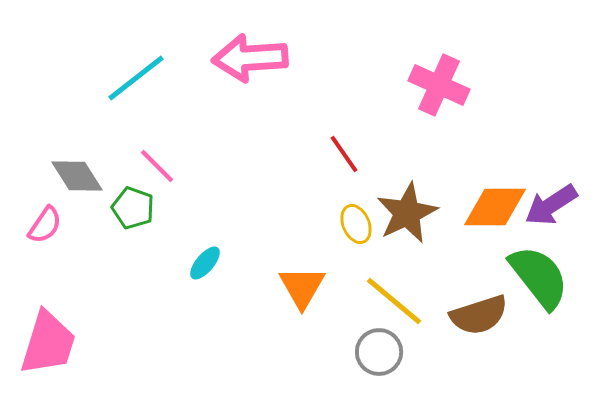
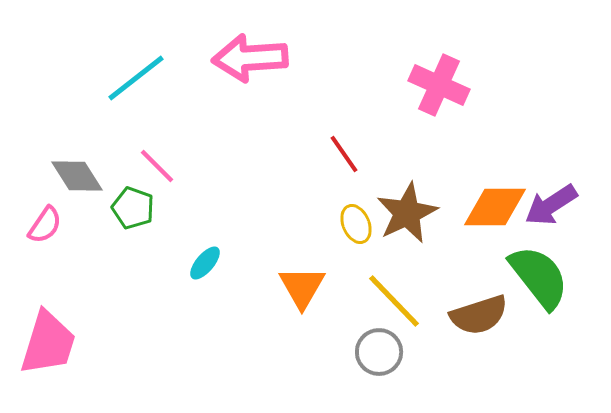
yellow line: rotated 6 degrees clockwise
